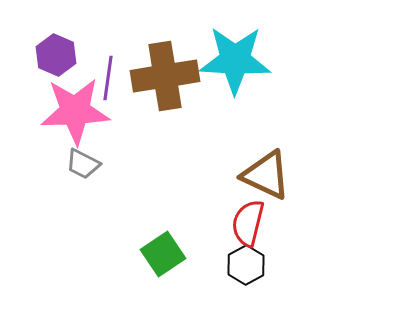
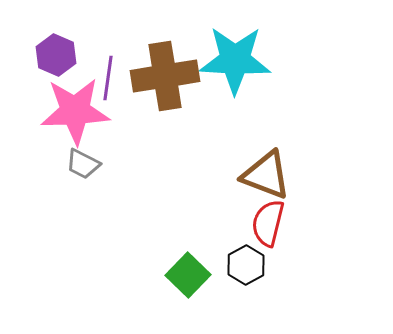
brown triangle: rotated 4 degrees counterclockwise
red semicircle: moved 20 px right
green square: moved 25 px right, 21 px down; rotated 12 degrees counterclockwise
